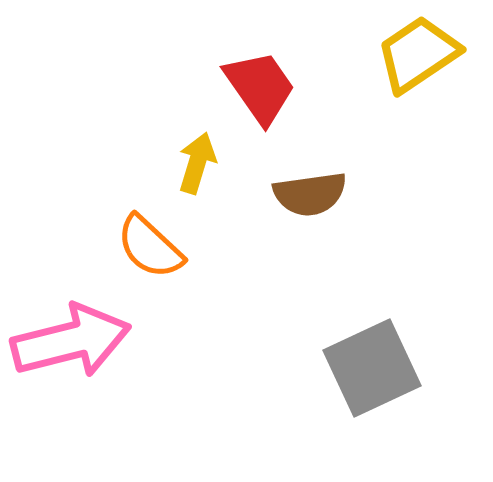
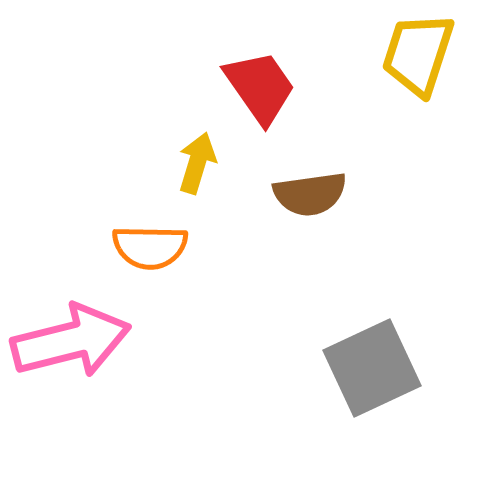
yellow trapezoid: rotated 38 degrees counterclockwise
orange semicircle: rotated 42 degrees counterclockwise
